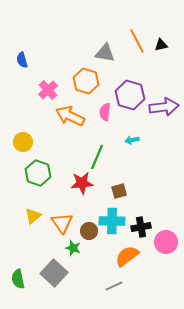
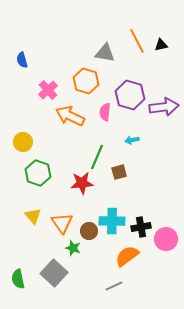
brown square: moved 19 px up
yellow triangle: rotated 30 degrees counterclockwise
pink circle: moved 3 px up
